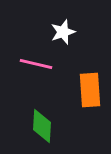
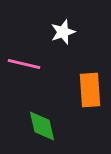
pink line: moved 12 px left
green diamond: rotated 16 degrees counterclockwise
